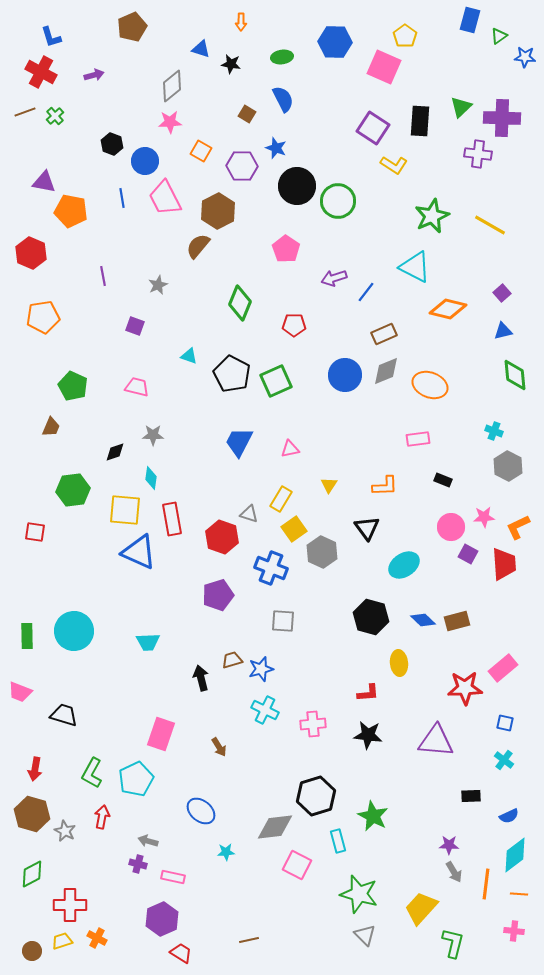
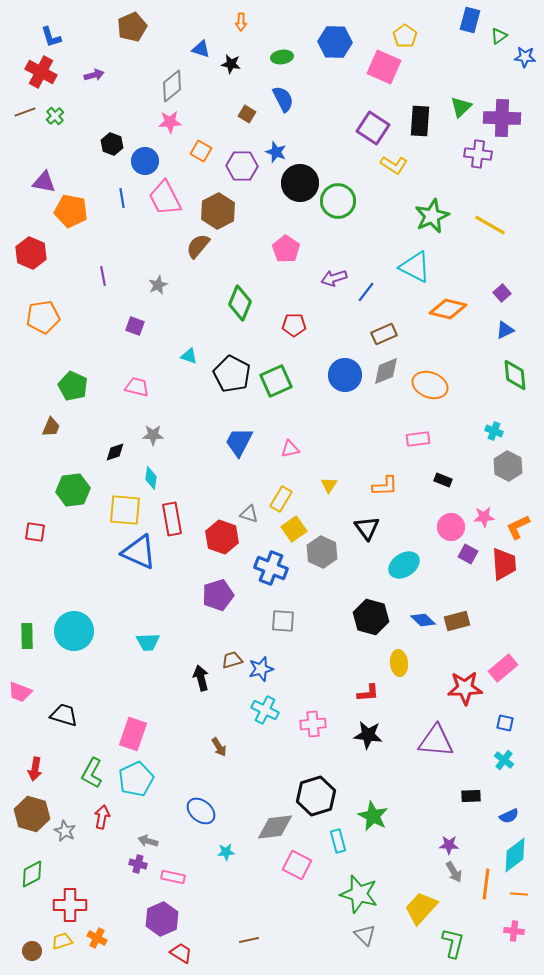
blue star at (276, 148): moved 4 px down
black circle at (297, 186): moved 3 px right, 3 px up
blue triangle at (503, 331): moved 2 px right, 1 px up; rotated 12 degrees counterclockwise
pink rectangle at (161, 734): moved 28 px left
